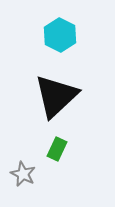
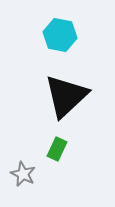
cyan hexagon: rotated 16 degrees counterclockwise
black triangle: moved 10 px right
